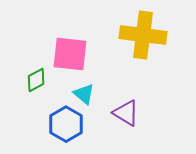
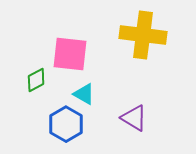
cyan triangle: rotated 10 degrees counterclockwise
purple triangle: moved 8 px right, 5 px down
